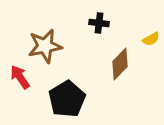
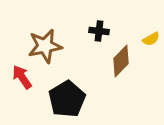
black cross: moved 8 px down
brown diamond: moved 1 px right, 3 px up
red arrow: moved 2 px right
